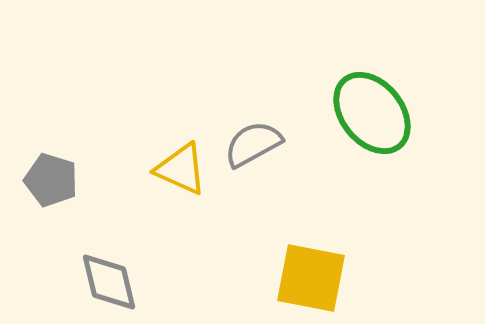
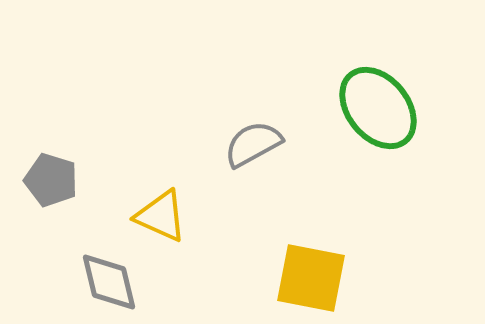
green ellipse: moved 6 px right, 5 px up
yellow triangle: moved 20 px left, 47 px down
